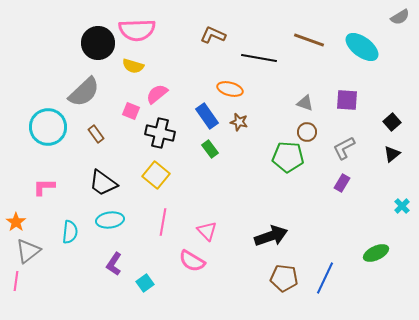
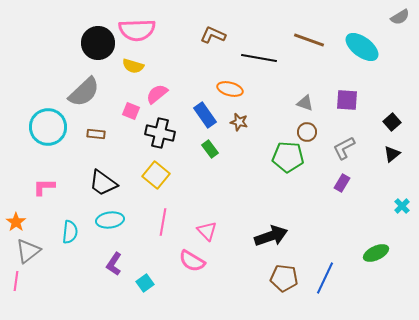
blue rectangle at (207, 116): moved 2 px left, 1 px up
brown rectangle at (96, 134): rotated 48 degrees counterclockwise
